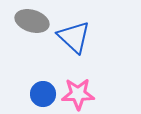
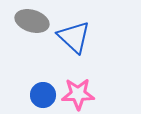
blue circle: moved 1 px down
